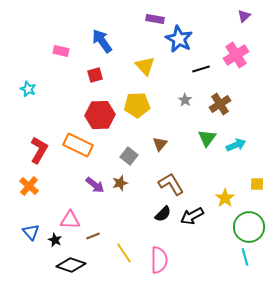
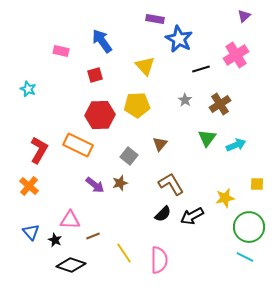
yellow star: rotated 24 degrees clockwise
cyan line: rotated 48 degrees counterclockwise
